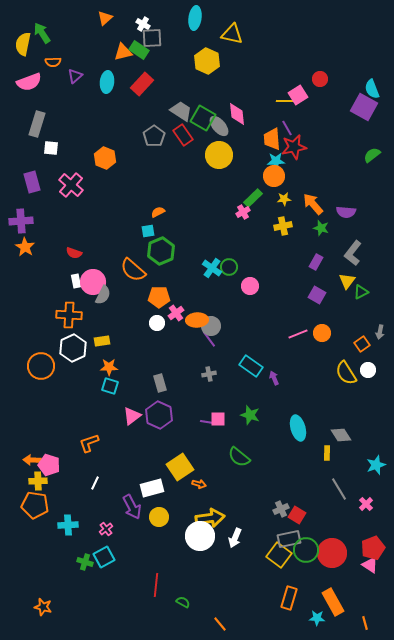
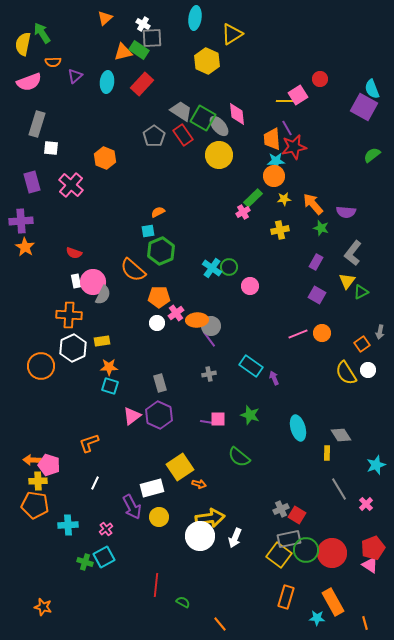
yellow triangle at (232, 34): rotated 45 degrees counterclockwise
yellow cross at (283, 226): moved 3 px left, 4 px down
orange rectangle at (289, 598): moved 3 px left, 1 px up
